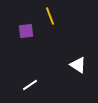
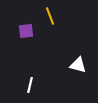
white triangle: rotated 18 degrees counterclockwise
white line: rotated 42 degrees counterclockwise
